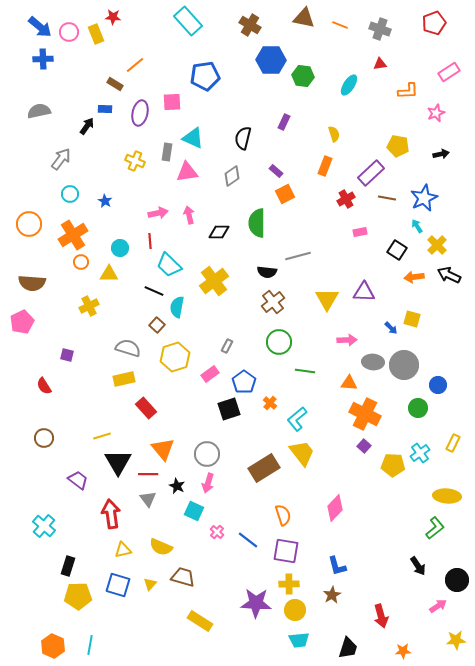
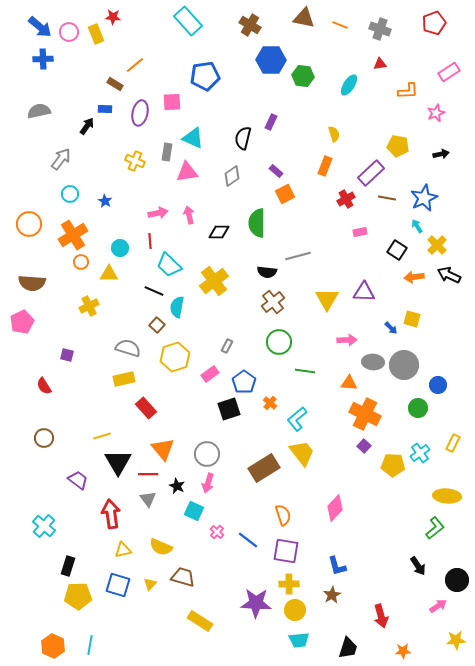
purple rectangle at (284, 122): moved 13 px left
